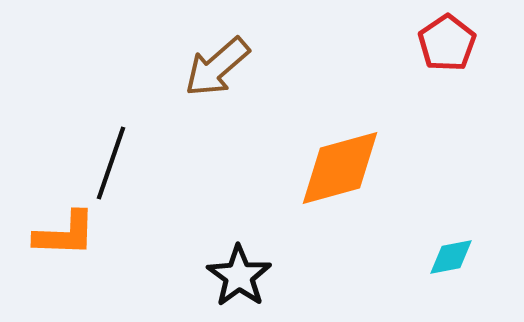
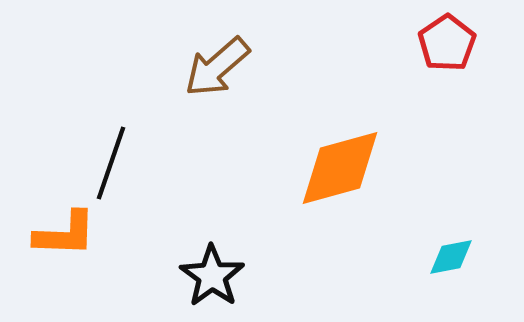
black star: moved 27 px left
